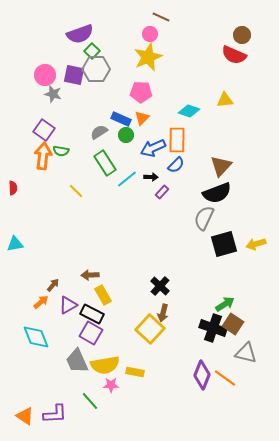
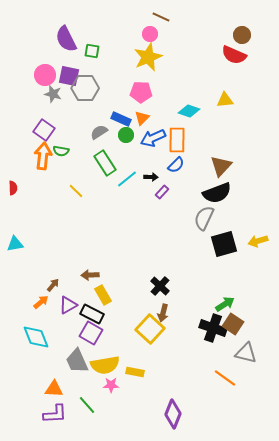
purple semicircle at (80, 34): moved 14 px left, 5 px down; rotated 84 degrees clockwise
green square at (92, 51): rotated 35 degrees counterclockwise
gray hexagon at (96, 69): moved 11 px left, 19 px down
purple square at (74, 75): moved 5 px left, 1 px down
blue arrow at (153, 148): moved 10 px up
yellow arrow at (256, 244): moved 2 px right, 3 px up
purple diamond at (202, 375): moved 29 px left, 39 px down
green line at (90, 401): moved 3 px left, 4 px down
orange triangle at (25, 416): moved 29 px right, 27 px up; rotated 30 degrees counterclockwise
